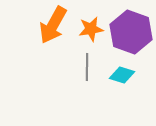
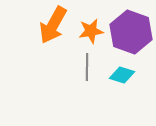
orange star: moved 2 px down
